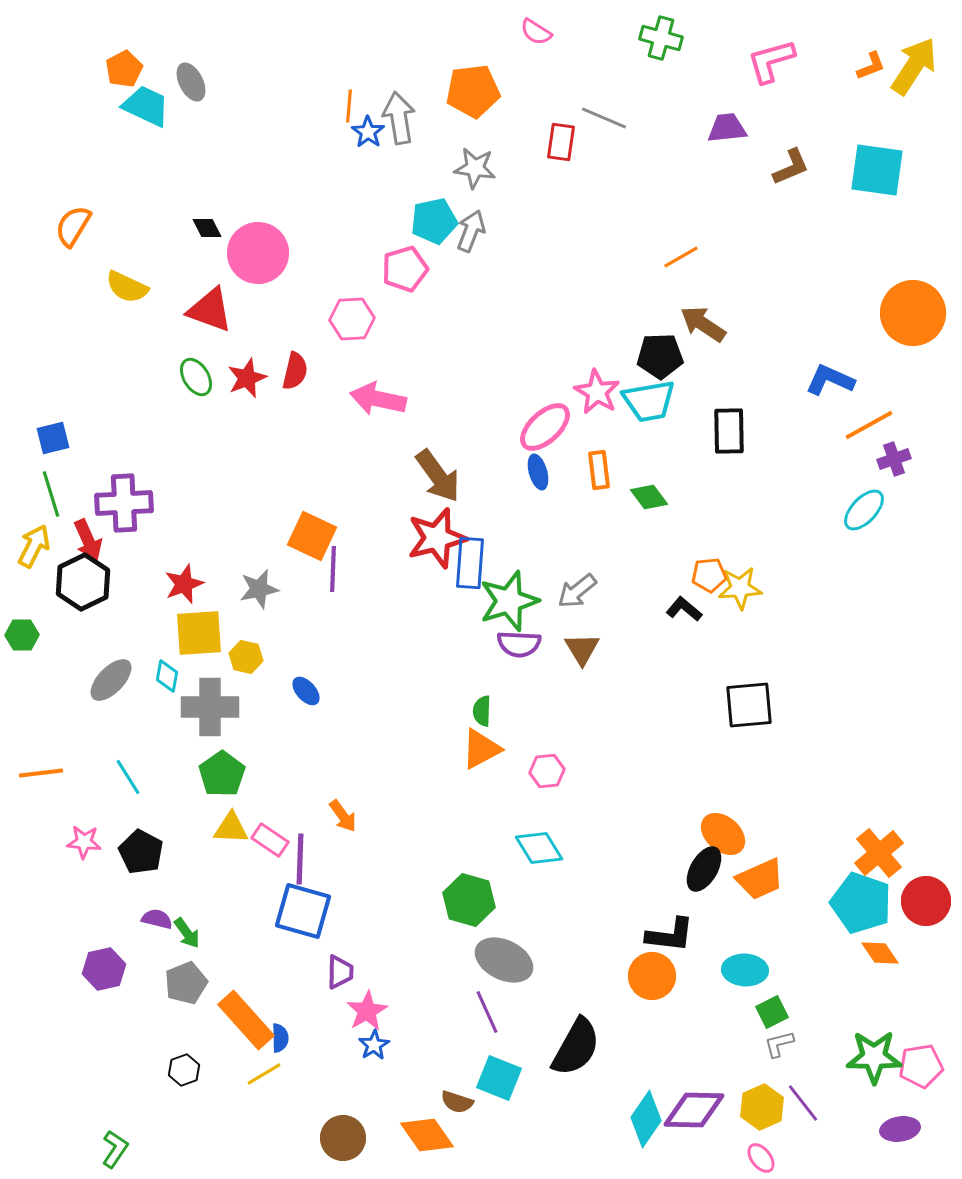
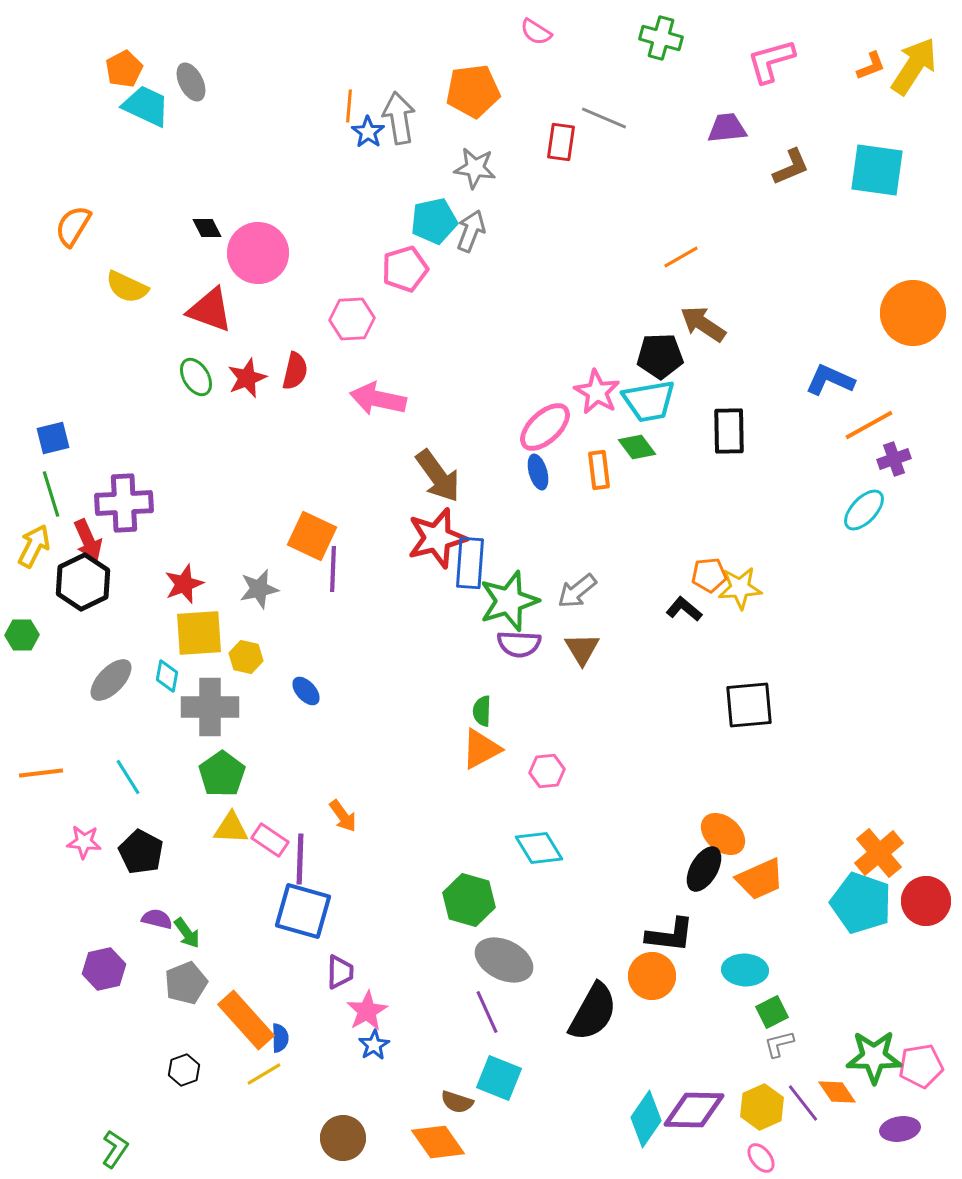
green diamond at (649, 497): moved 12 px left, 50 px up
orange diamond at (880, 953): moved 43 px left, 139 px down
black semicircle at (576, 1047): moved 17 px right, 35 px up
orange diamond at (427, 1135): moved 11 px right, 7 px down
